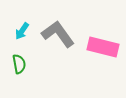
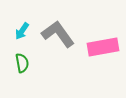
pink rectangle: rotated 24 degrees counterclockwise
green semicircle: moved 3 px right, 1 px up
